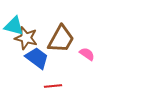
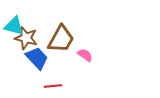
pink semicircle: moved 2 px left, 1 px down
blue trapezoid: rotated 10 degrees clockwise
